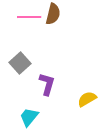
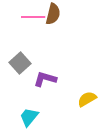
pink line: moved 4 px right
purple L-shape: moved 2 px left, 5 px up; rotated 90 degrees counterclockwise
